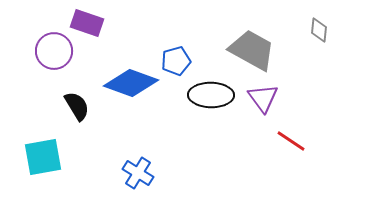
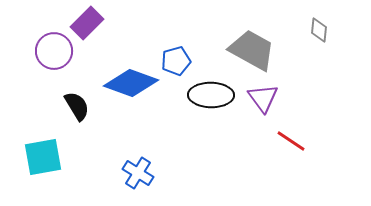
purple rectangle: rotated 64 degrees counterclockwise
